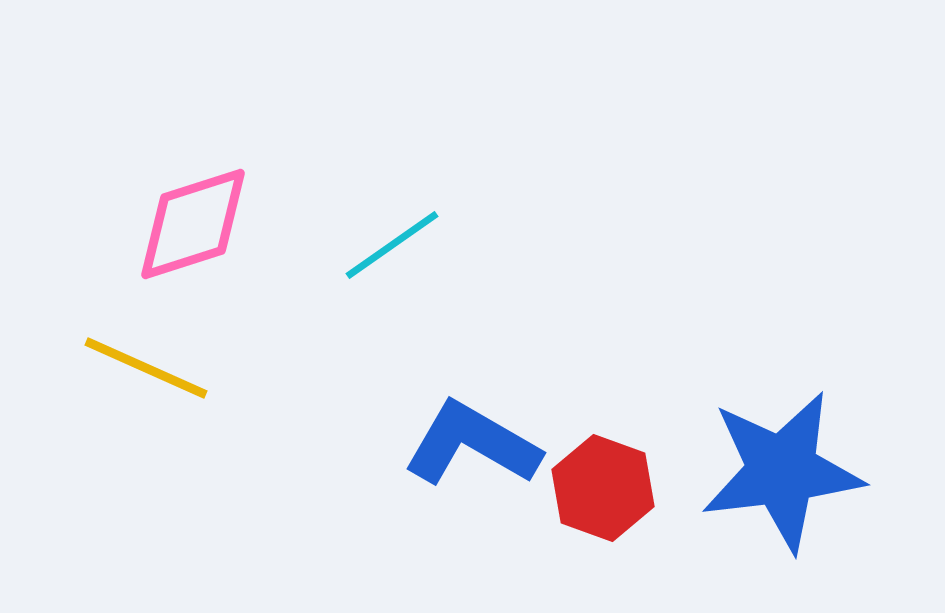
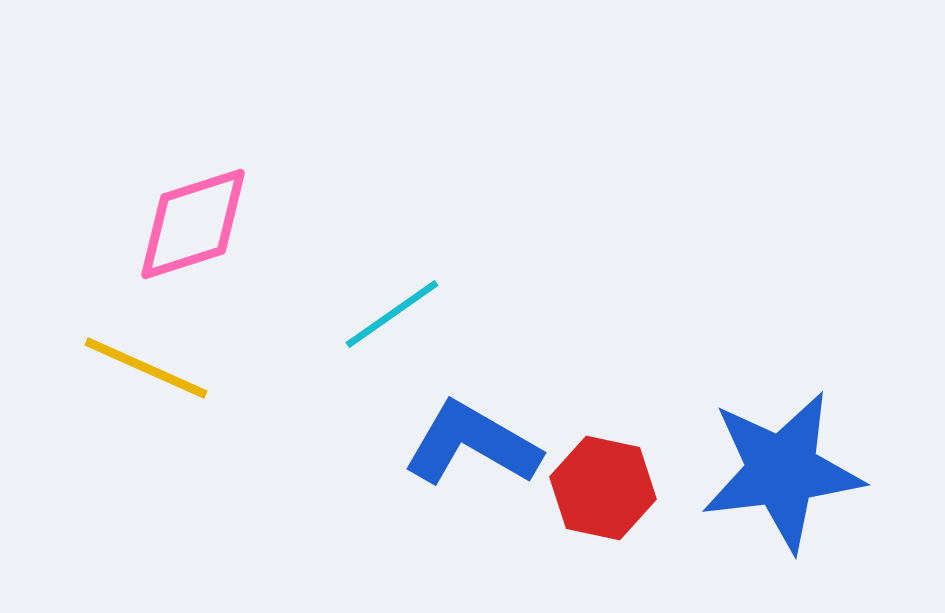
cyan line: moved 69 px down
red hexagon: rotated 8 degrees counterclockwise
